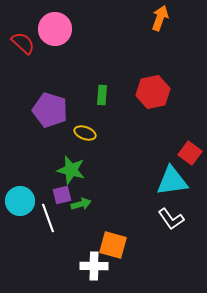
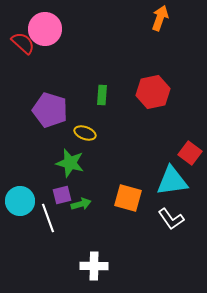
pink circle: moved 10 px left
green star: moved 1 px left, 7 px up
orange square: moved 15 px right, 47 px up
